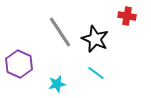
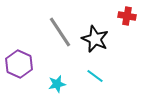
cyan line: moved 1 px left, 3 px down
